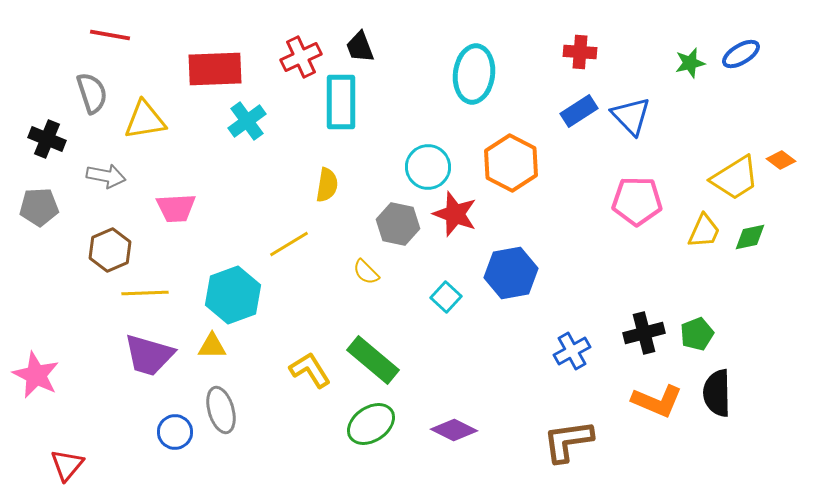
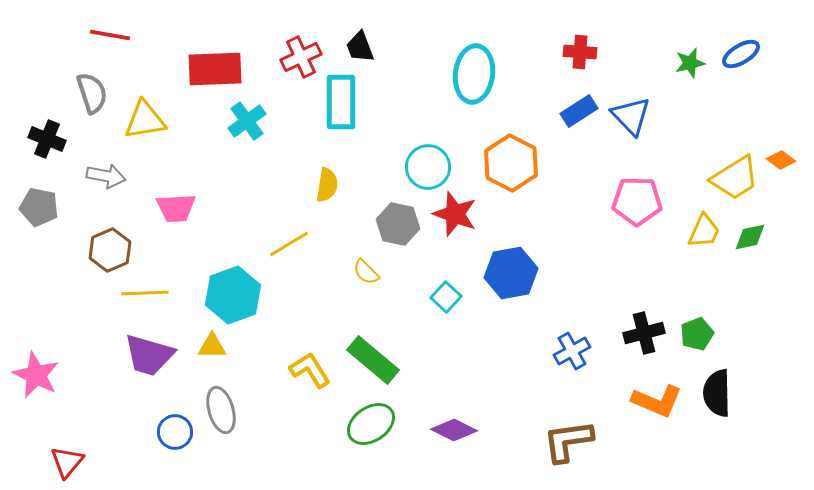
gray pentagon at (39, 207): rotated 15 degrees clockwise
red triangle at (67, 465): moved 3 px up
